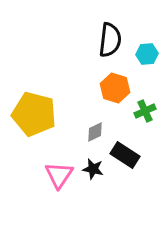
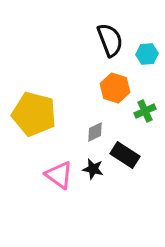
black semicircle: rotated 28 degrees counterclockwise
pink triangle: rotated 28 degrees counterclockwise
